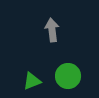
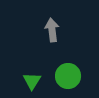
green triangle: rotated 36 degrees counterclockwise
